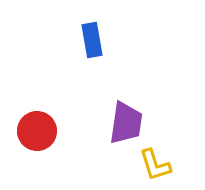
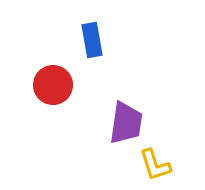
red circle: moved 16 px right, 46 px up
